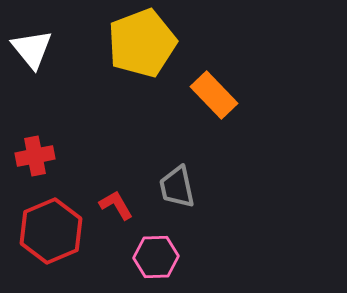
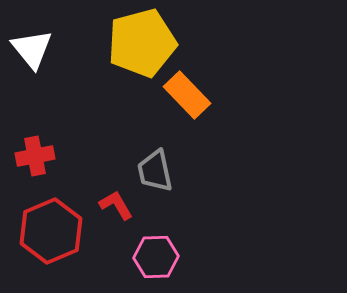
yellow pentagon: rotated 6 degrees clockwise
orange rectangle: moved 27 px left
gray trapezoid: moved 22 px left, 16 px up
